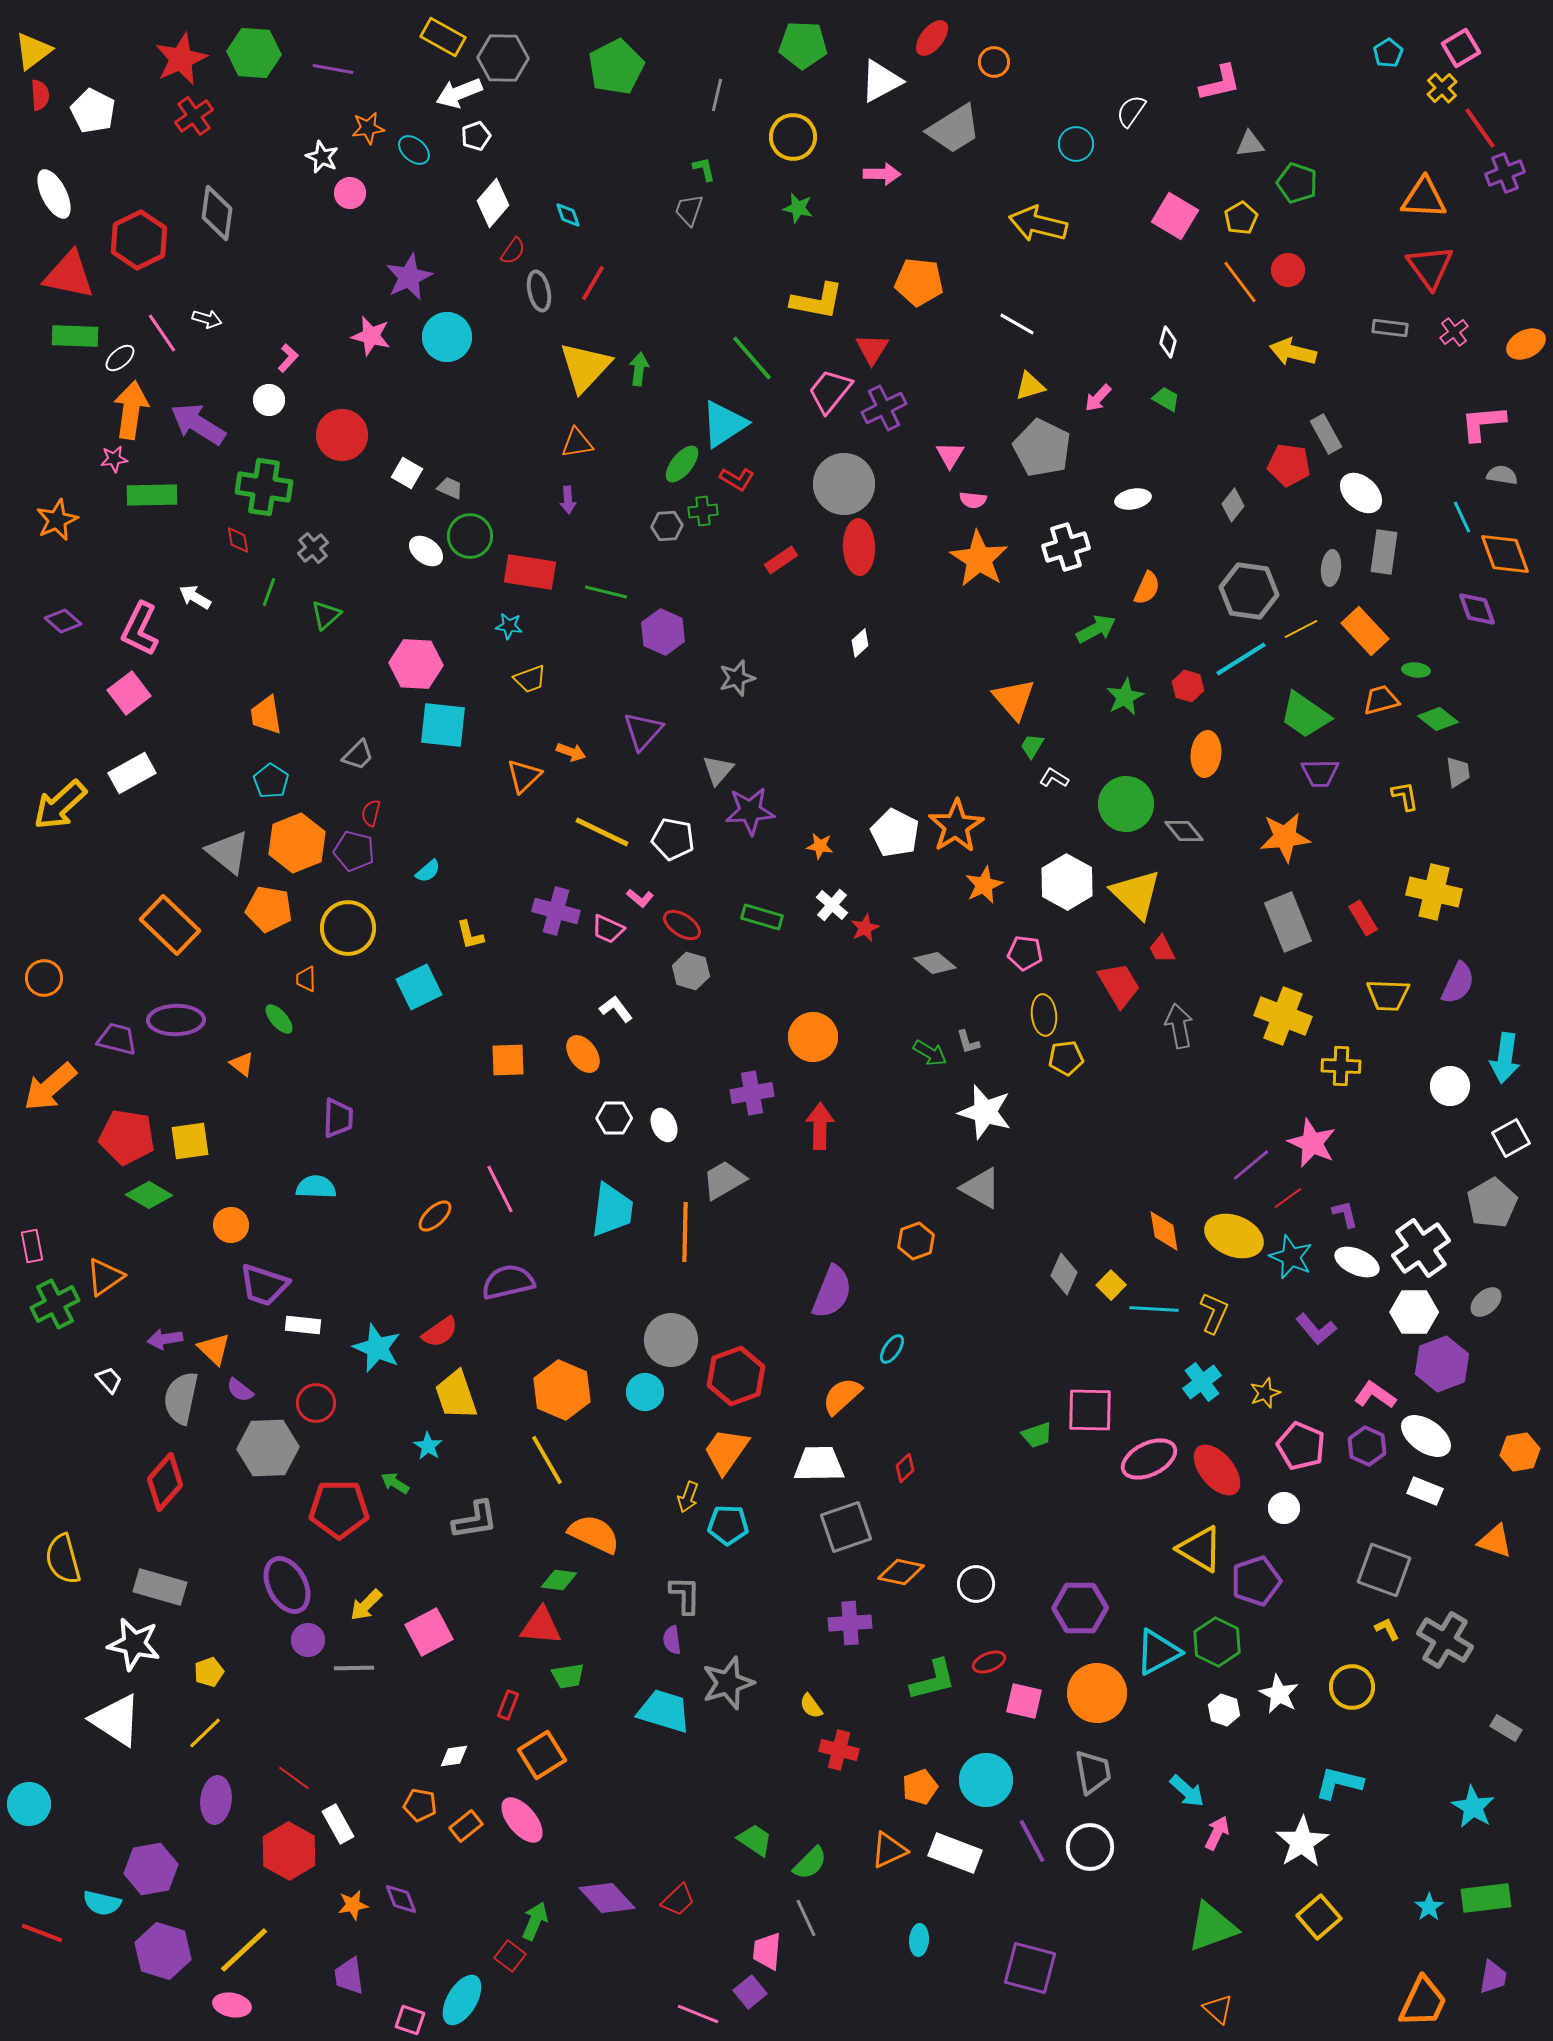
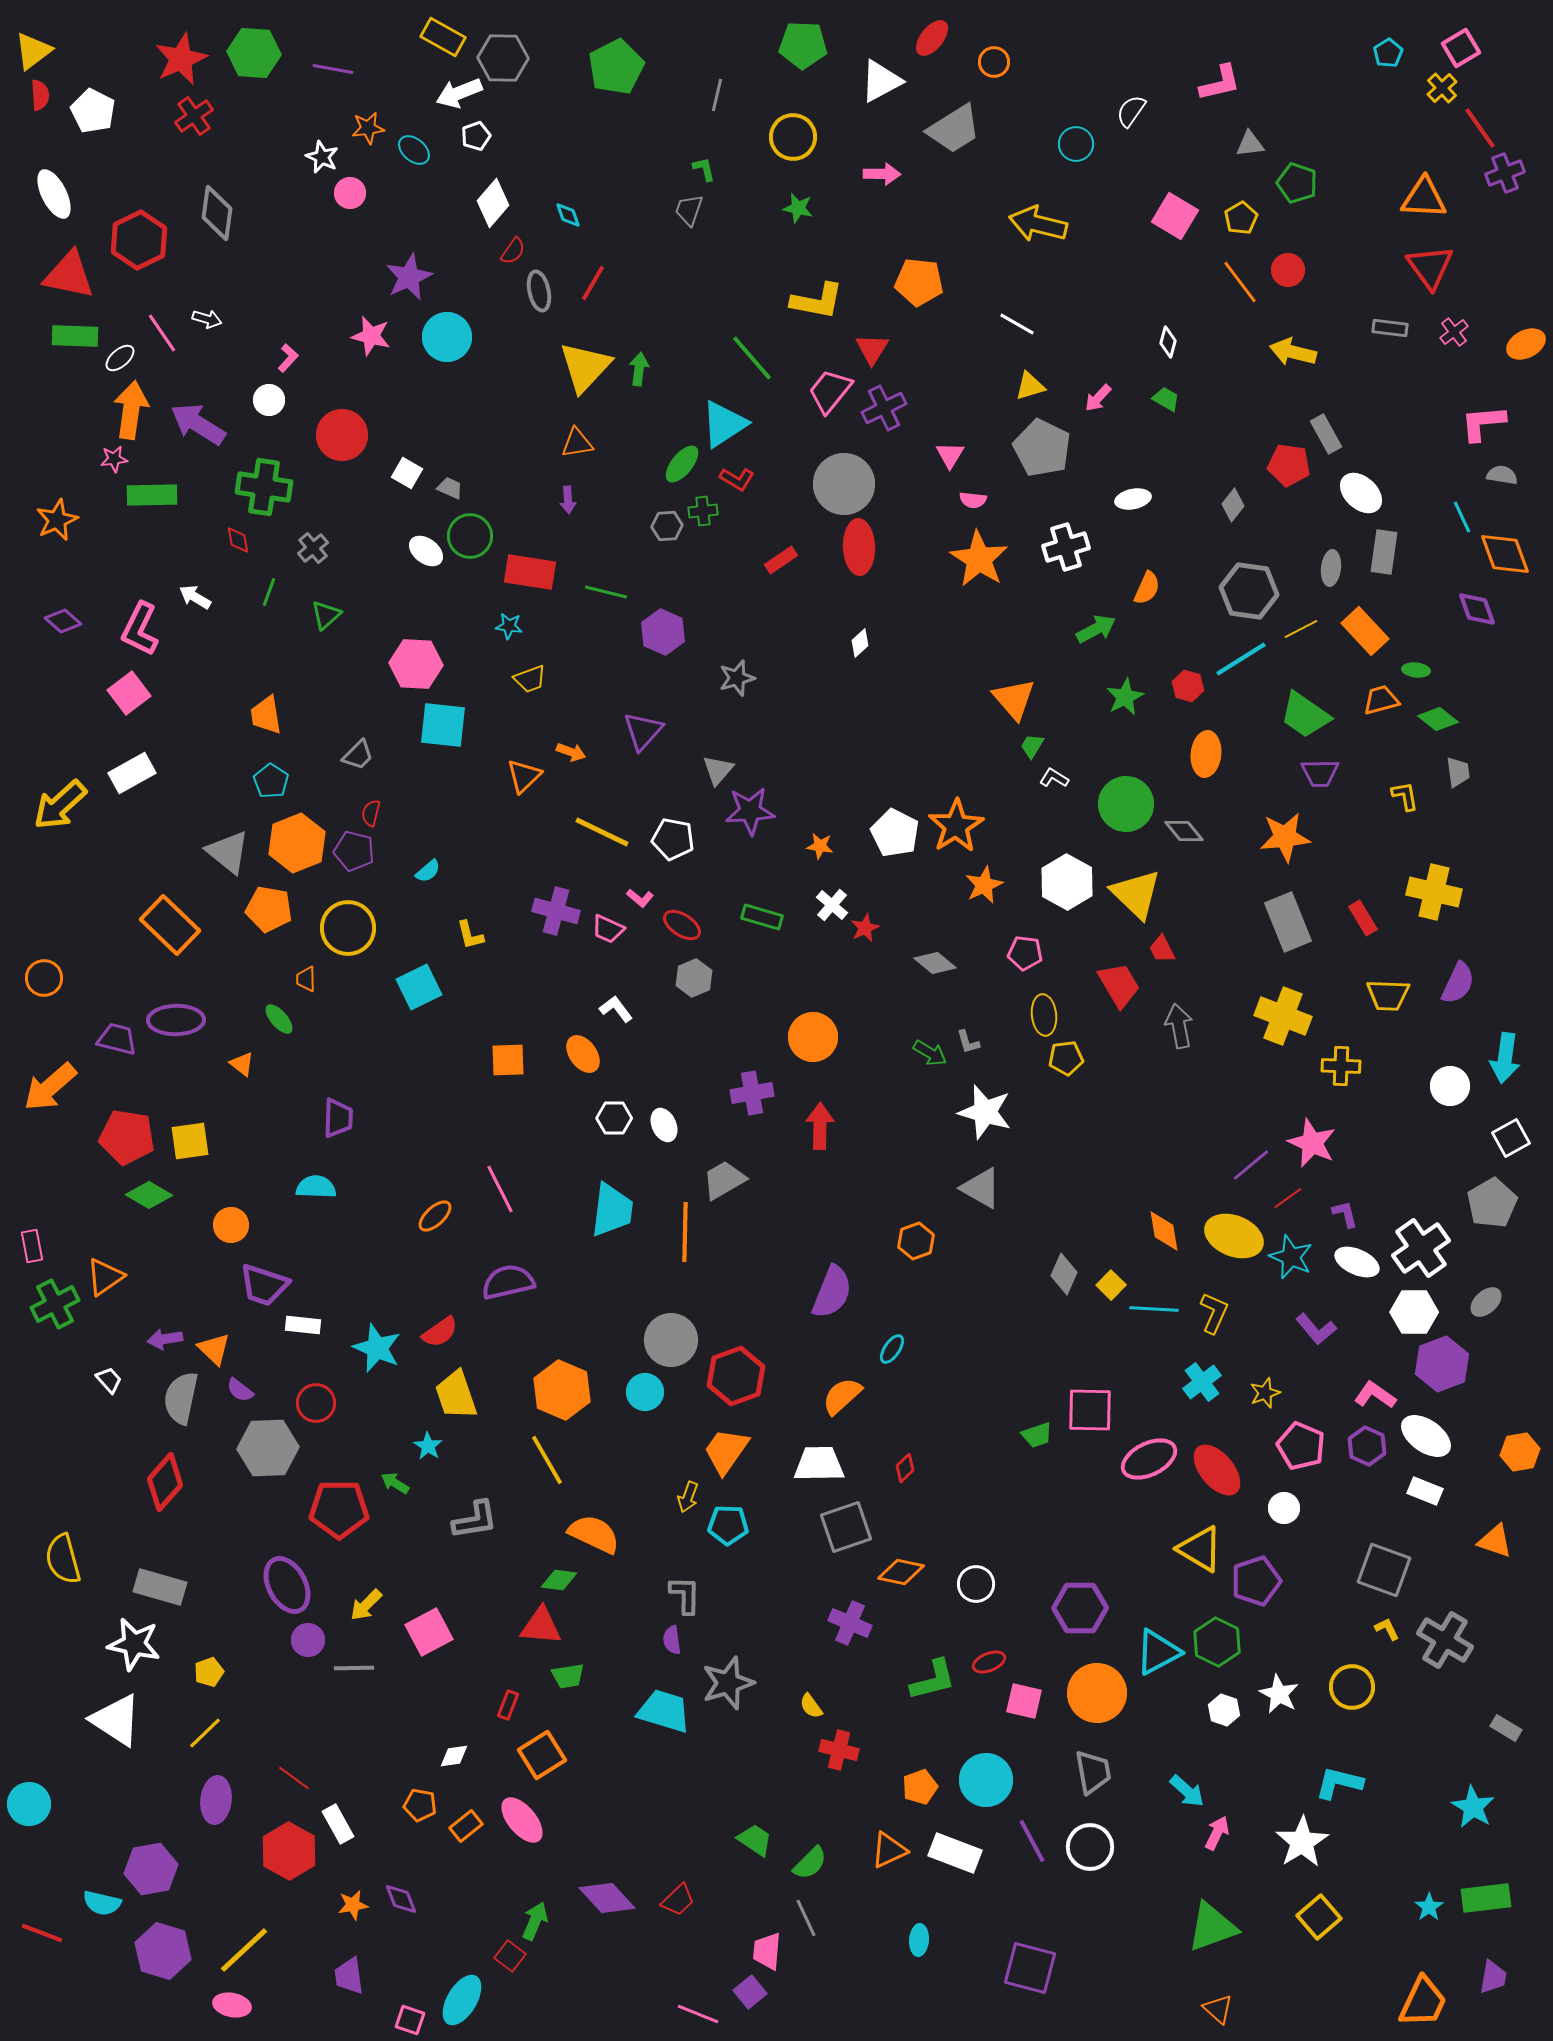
gray hexagon at (691, 971): moved 3 px right, 7 px down; rotated 21 degrees clockwise
purple cross at (850, 1623): rotated 27 degrees clockwise
